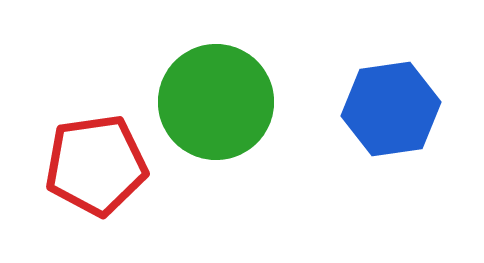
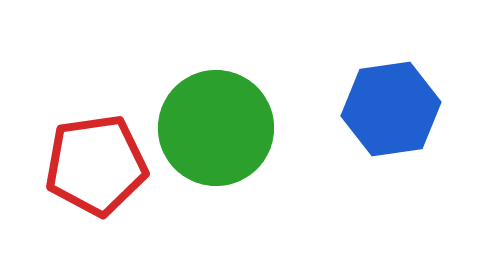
green circle: moved 26 px down
